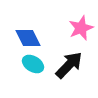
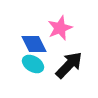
pink star: moved 21 px left
blue diamond: moved 6 px right, 6 px down
